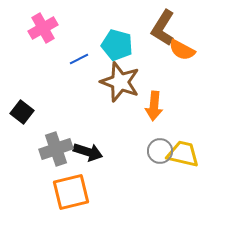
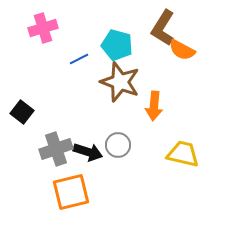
pink cross: rotated 12 degrees clockwise
gray circle: moved 42 px left, 6 px up
